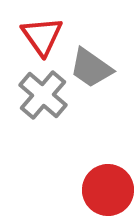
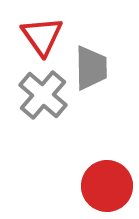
gray trapezoid: rotated 126 degrees counterclockwise
red circle: moved 1 px left, 4 px up
